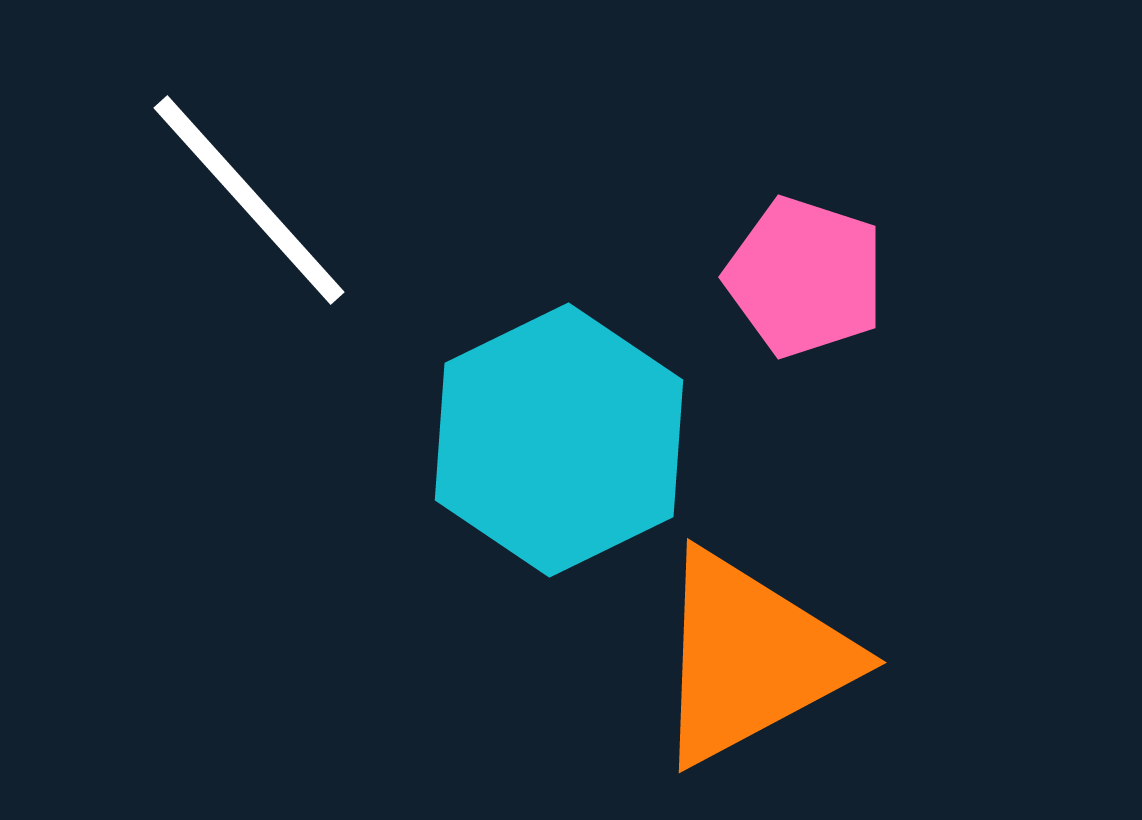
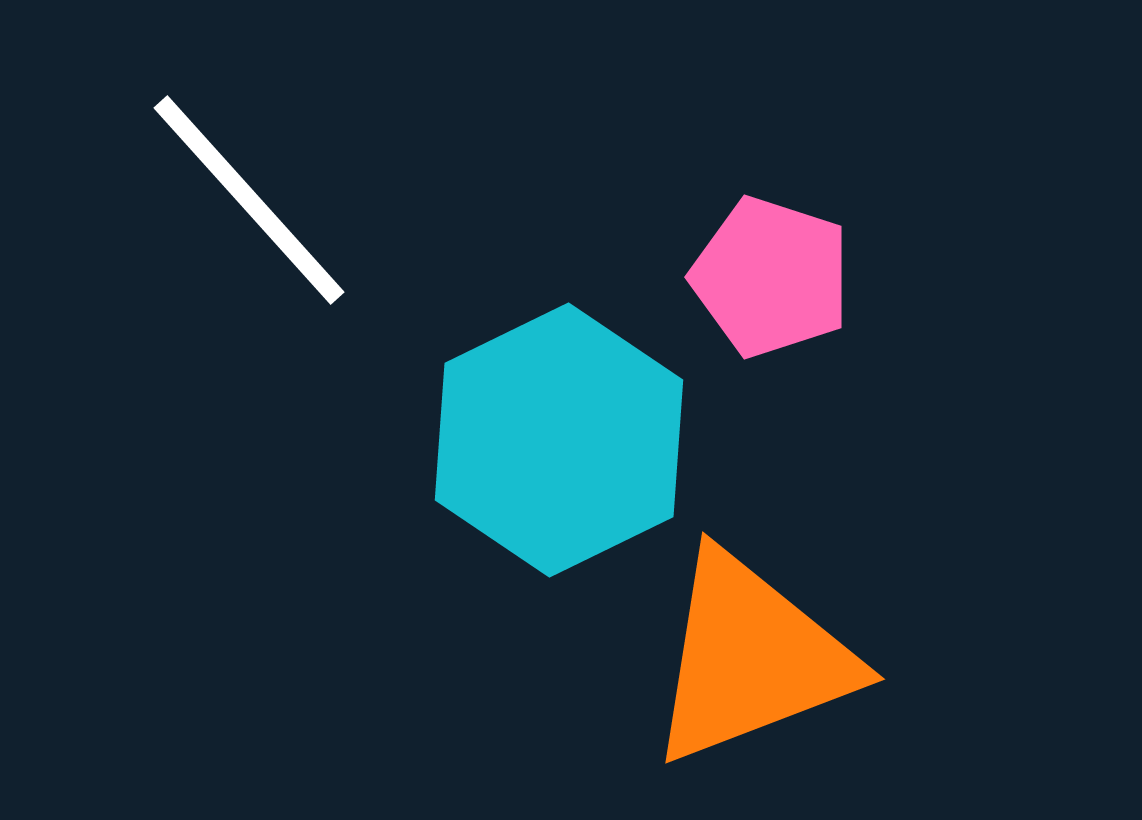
pink pentagon: moved 34 px left
orange triangle: rotated 7 degrees clockwise
